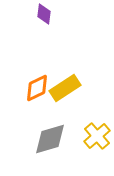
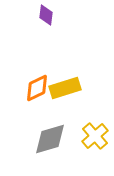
purple diamond: moved 2 px right, 1 px down
yellow rectangle: rotated 16 degrees clockwise
yellow cross: moved 2 px left
